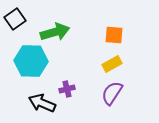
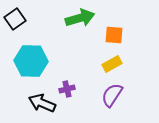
green arrow: moved 25 px right, 14 px up
purple semicircle: moved 2 px down
